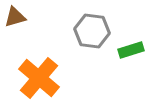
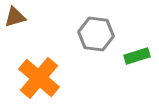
gray hexagon: moved 4 px right, 3 px down
green rectangle: moved 6 px right, 6 px down
